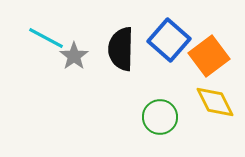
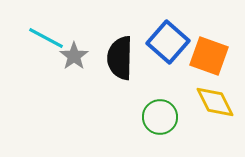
blue square: moved 1 px left, 2 px down
black semicircle: moved 1 px left, 9 px down
orange square: rotated 33 degrees counterclockwise
